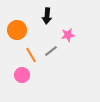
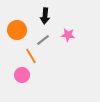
black arrow: moved 2 px left
pink star: rotated 16 degrees clockwise
gray line: moved 8 px left, 11 px up
orange line: moved 1 px down
